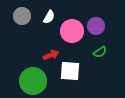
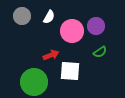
green circle: moved 1 px right, 1 px down
